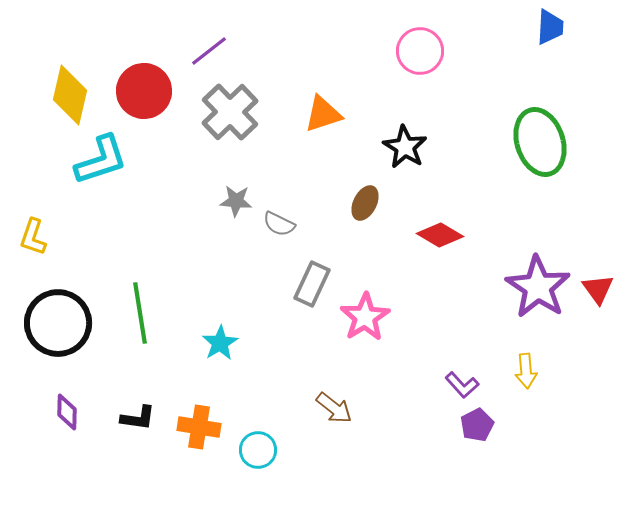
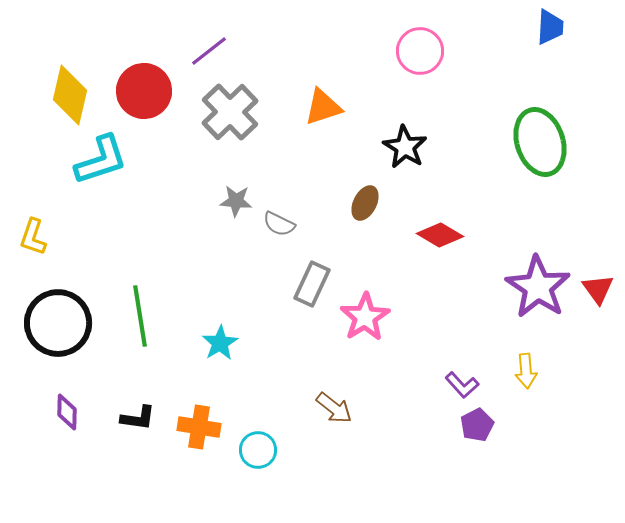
orange triangle: moved 7 px up
green line: moved 3 px down
